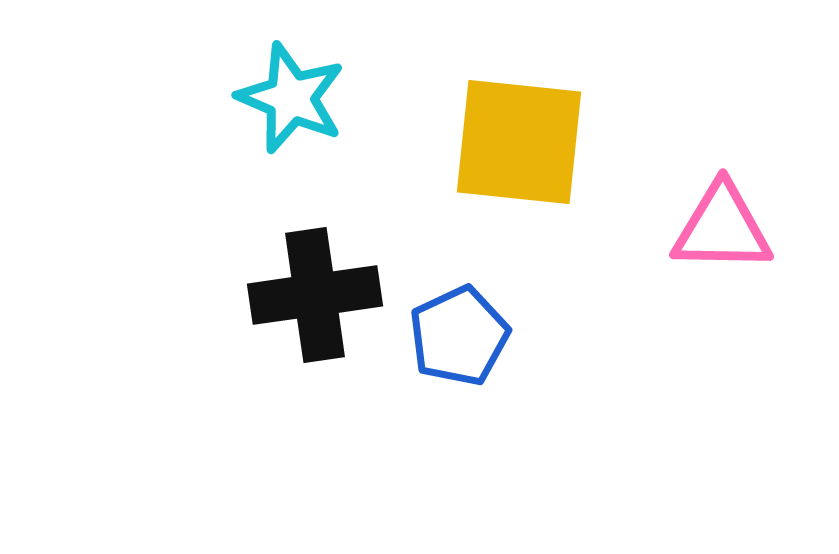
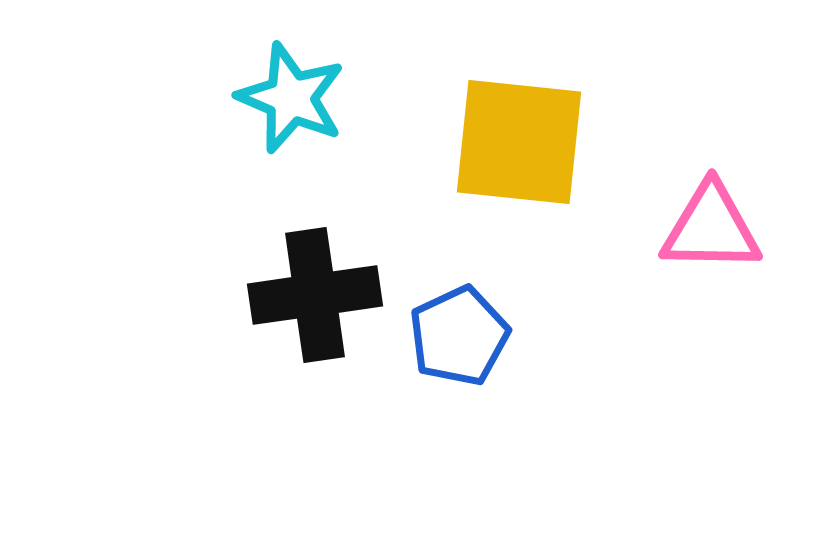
pink triangle: moved 11 px left
